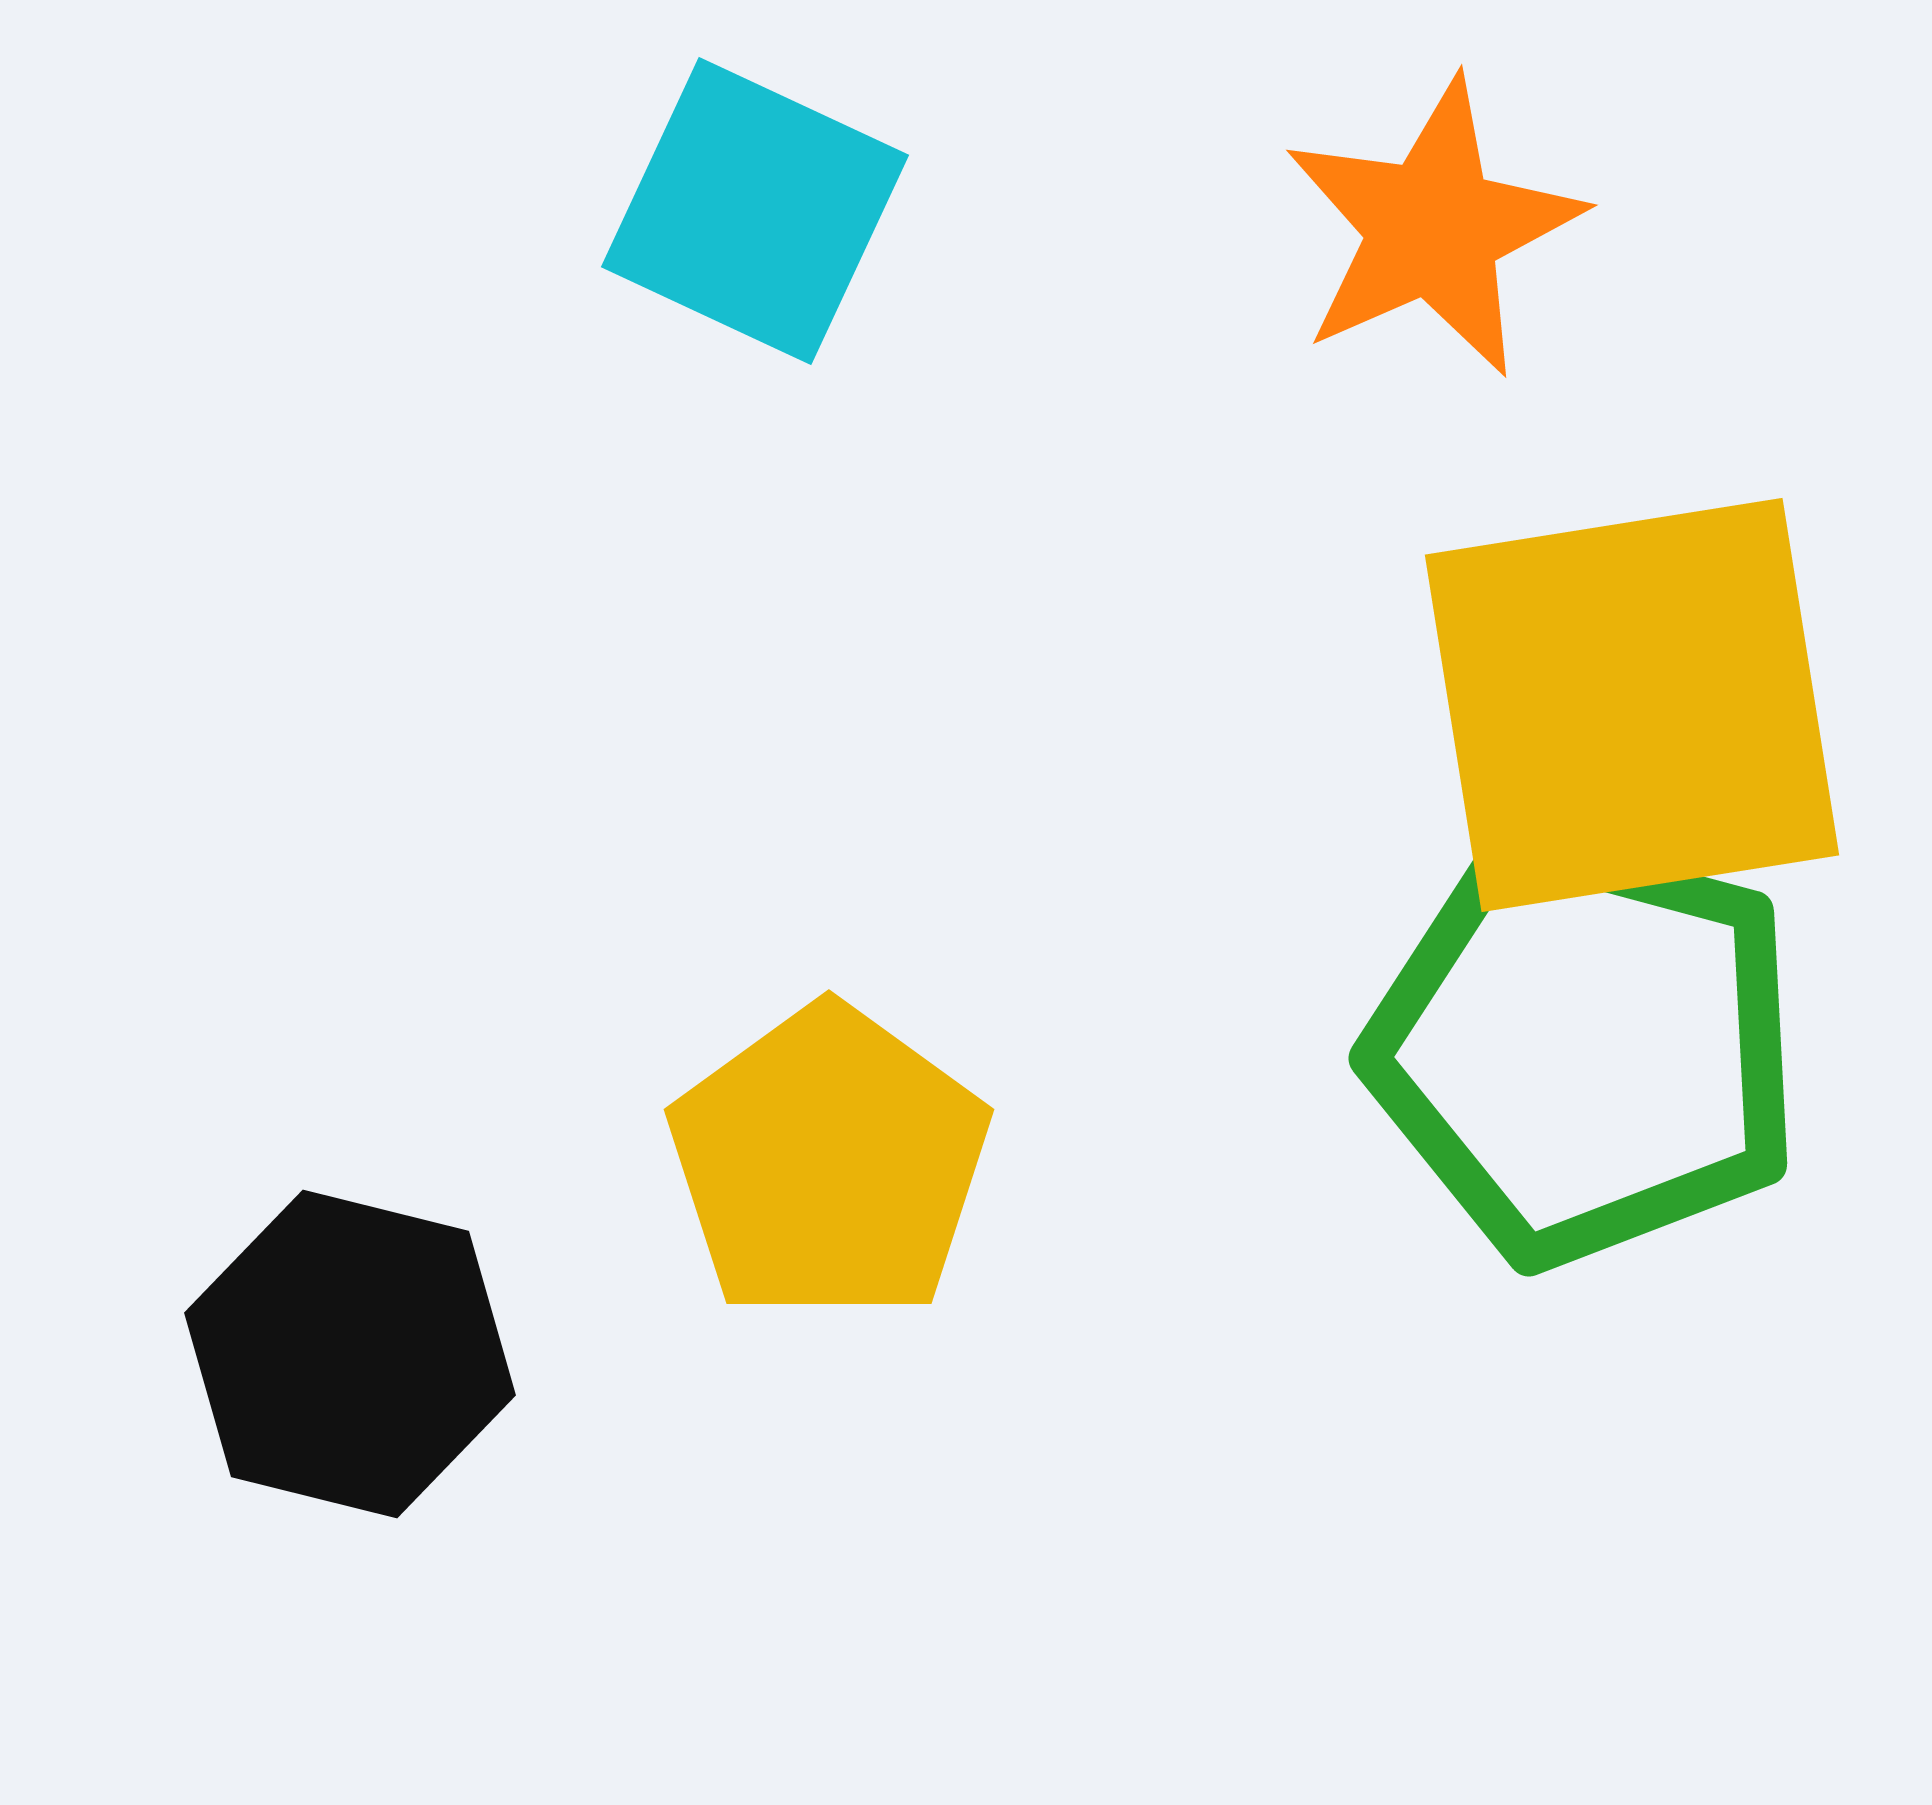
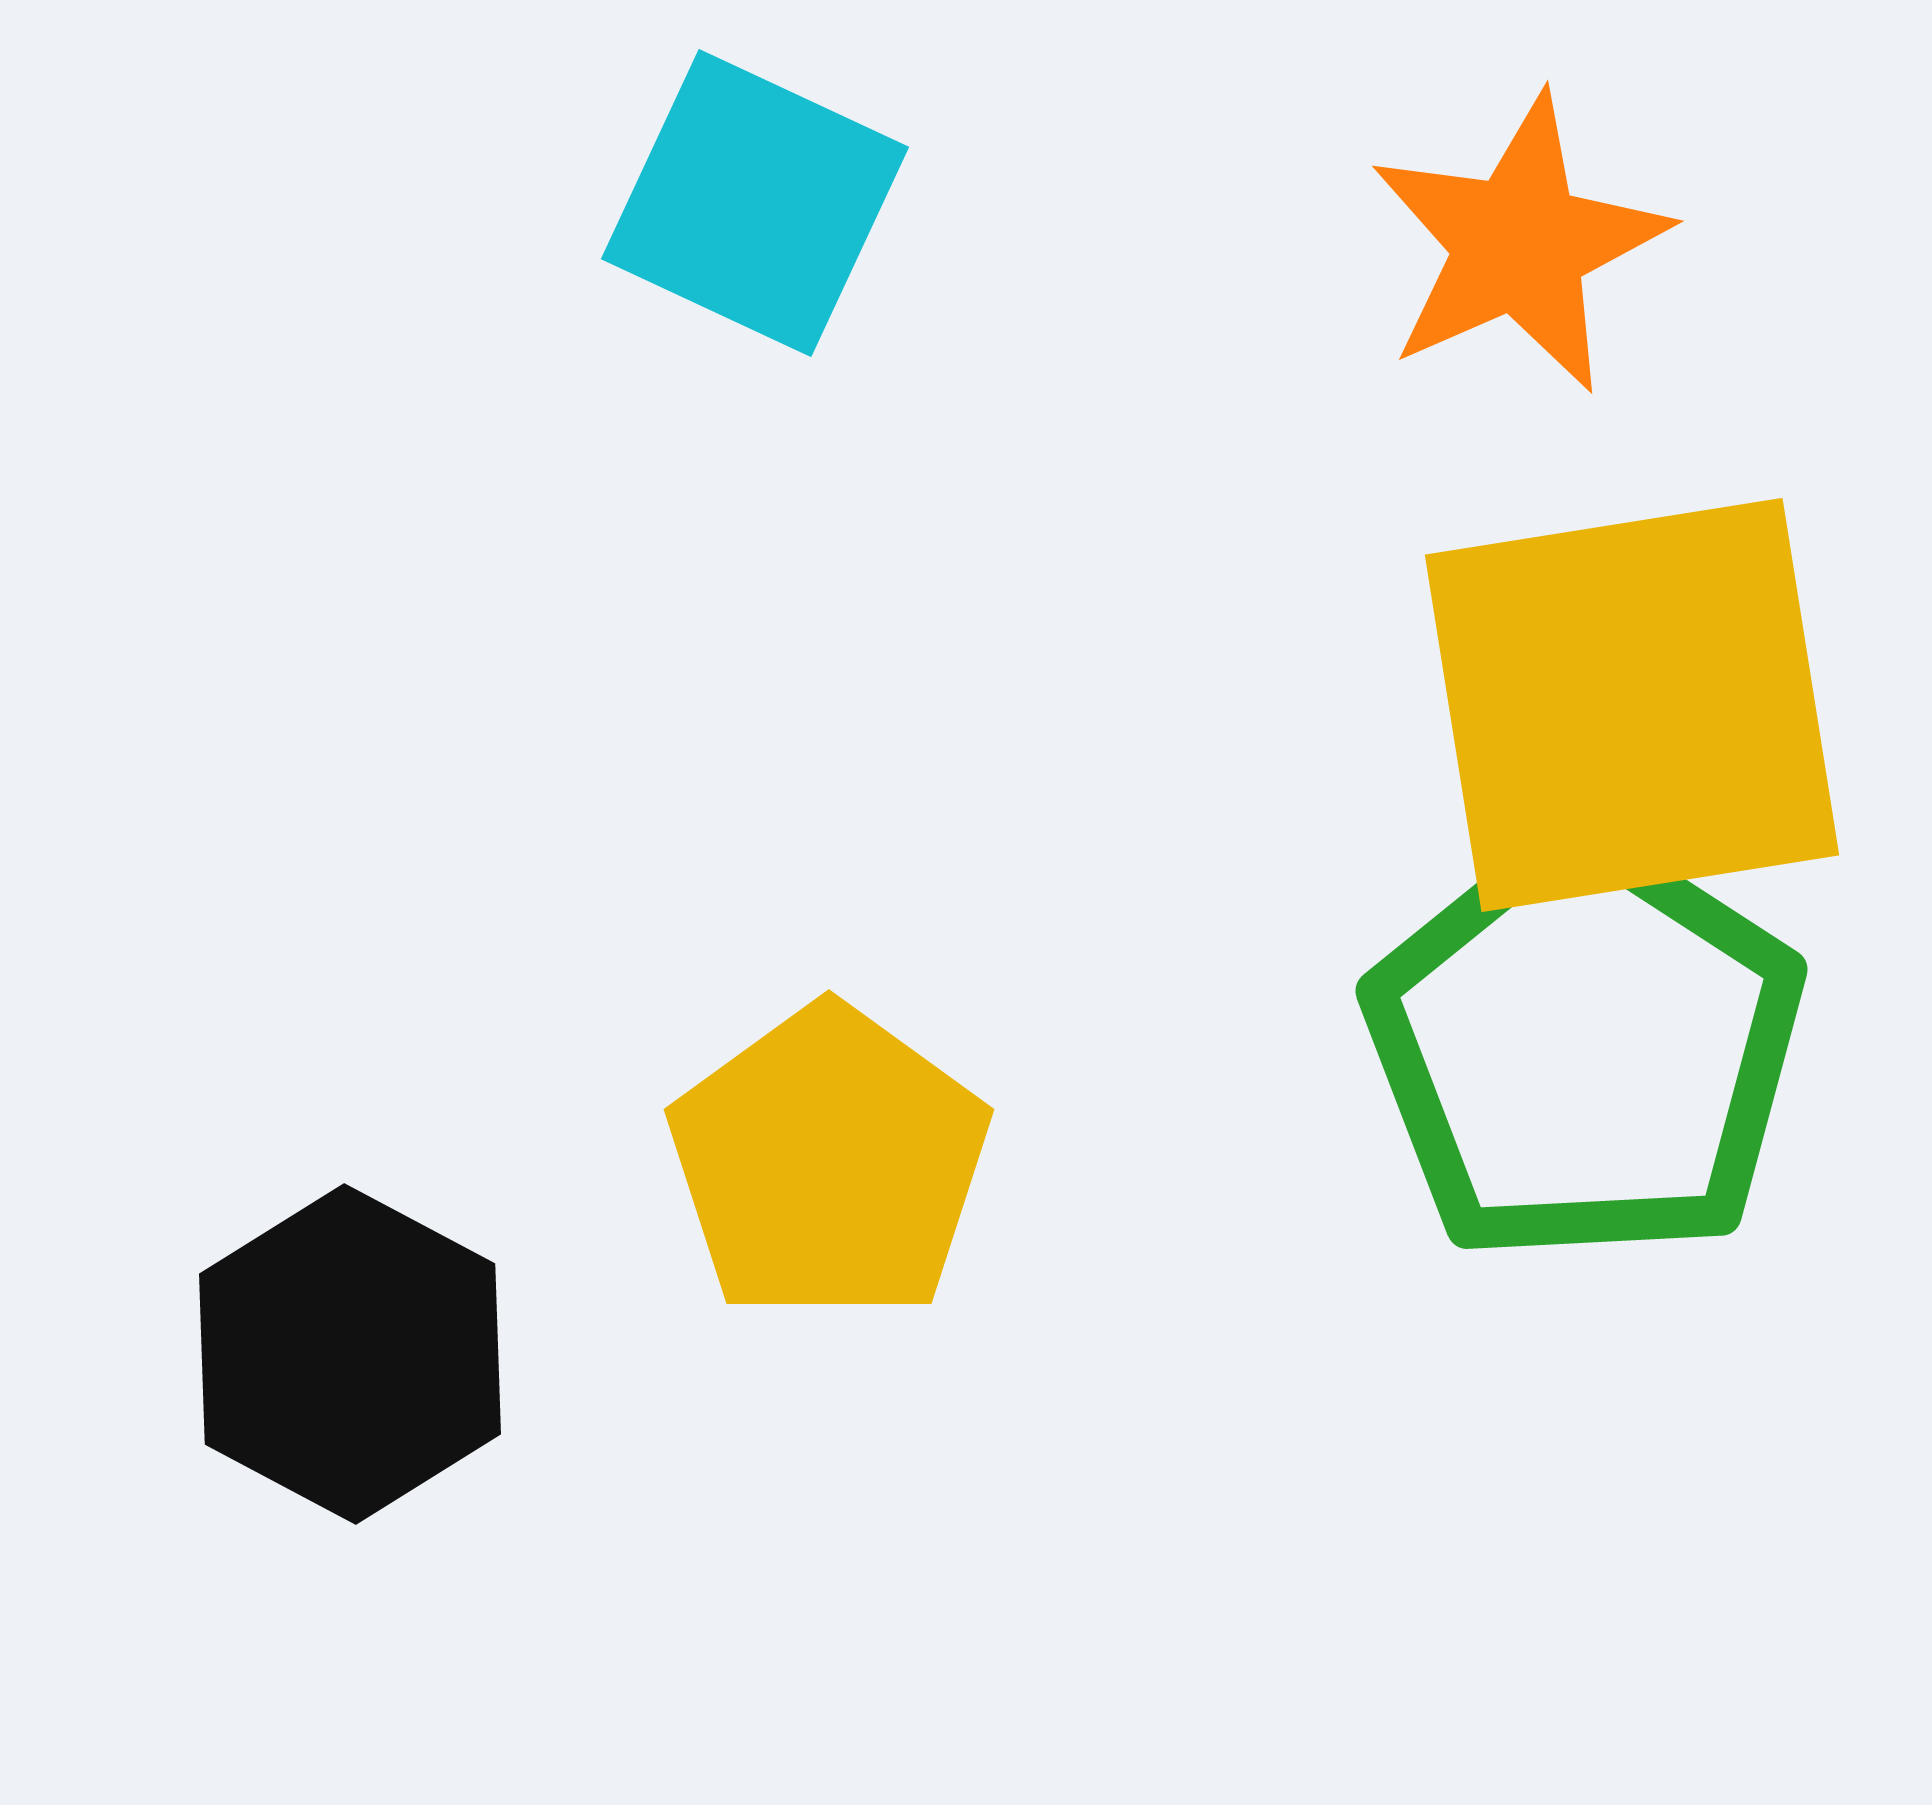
cyan square: moved 8 px up
orange star: moved 86 px right, 16 px down
green pentagon: rotated 18 degrees clockwise
black hexagon: rotated 14 degrees clockwise
